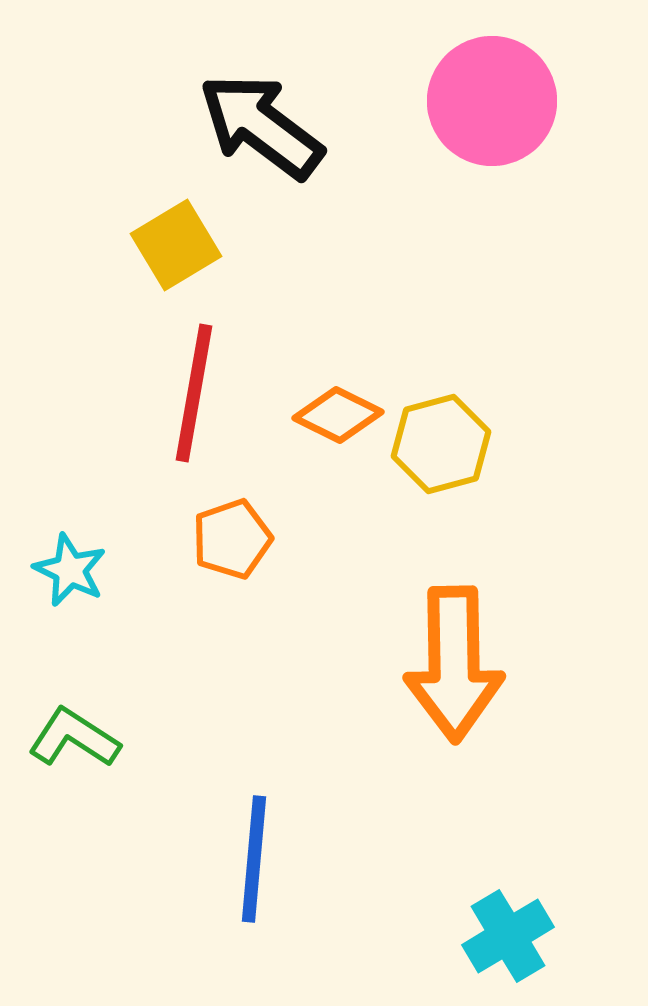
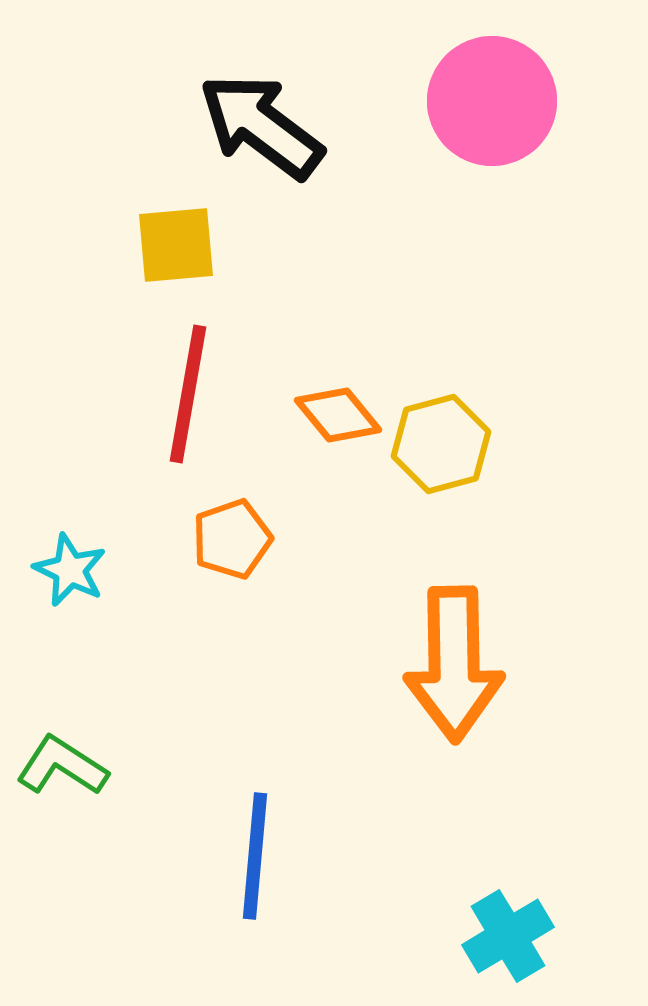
yellow square: rotated 26 degrees clockwise
red line: moved 6 px left, 1 px down
orange diamond: rotated 24 degrees clockwise
green L-shape: moved 12 px left, 28 px down
blue line: moved 1 px right, 3 px up
